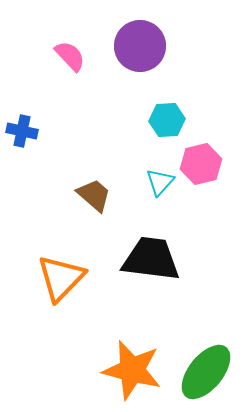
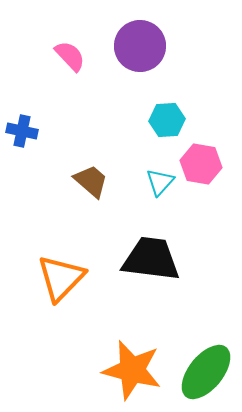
pink hexagon: rotated 24 degrees clockwise
brown trapezoid: moved 3 px left, 14 px up
